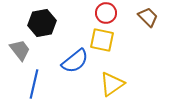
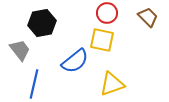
red circle: moved 1 px right
yellow triangle: rotated 16 degrees clockwise
